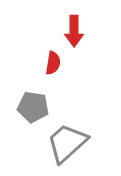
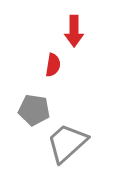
red semicircle: moved 2 px down
gray pentagon: moved 1 px right, 3 px down
